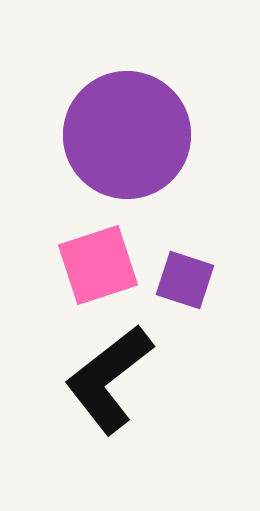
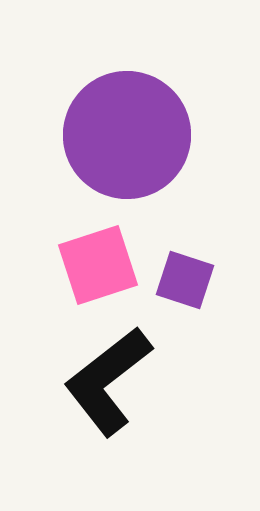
black L-shape: moved 1 px left, 2 px down
